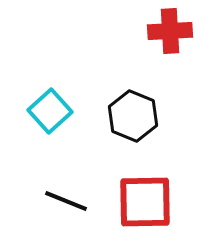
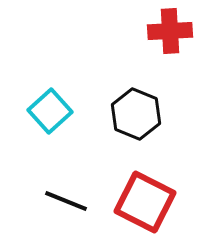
black hexagon: moved 3 px right, 2 px up
red square: rotated 28 degrees clockwise
